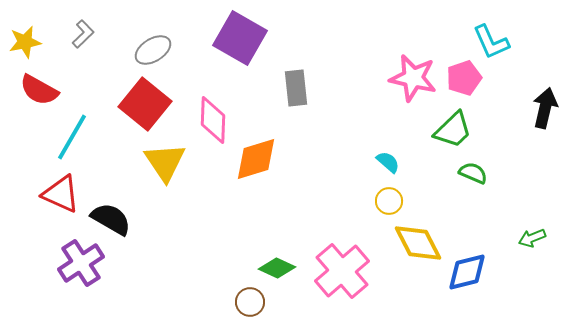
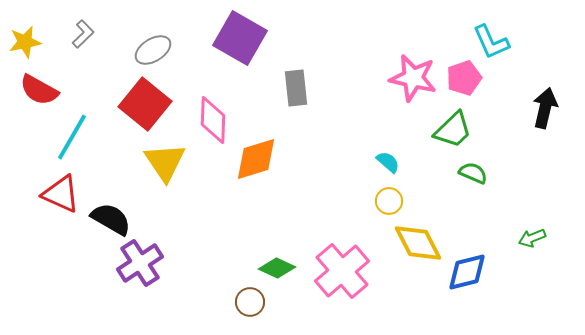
purple cross: moved 59 px right
